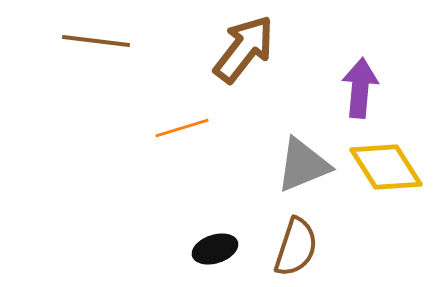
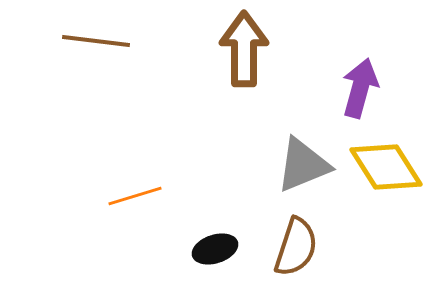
brown arrow: rotated 38 degrees counterclockwise
purple arrow: rotated 10 degrees clockwise
orange line: moved 47 px left, 68 px down
